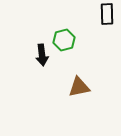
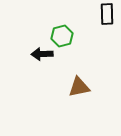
green hexagon: moved 2 px left, 4 px up
black arrow: moved 1 px up; rotated 95 degrees clockwise
